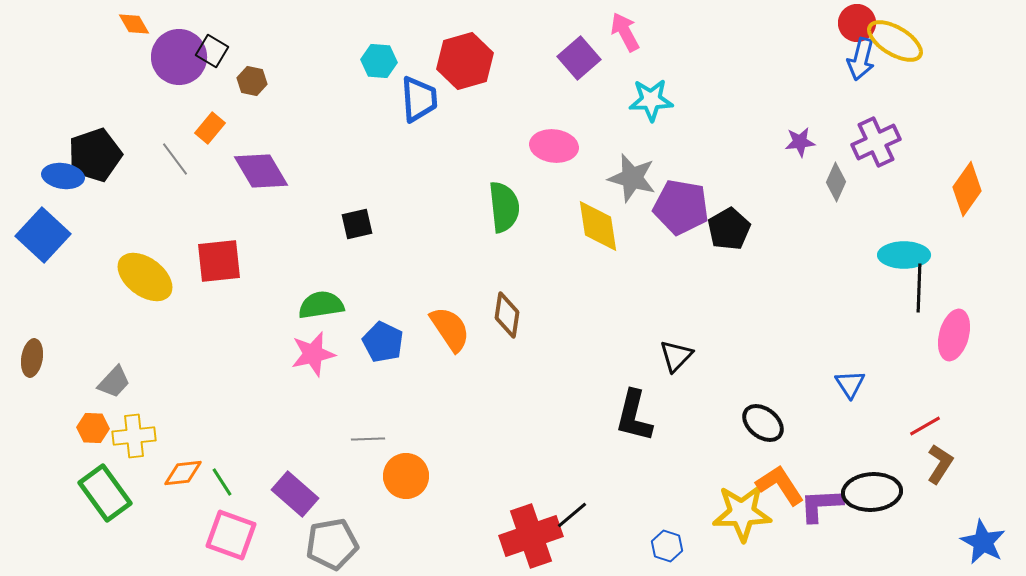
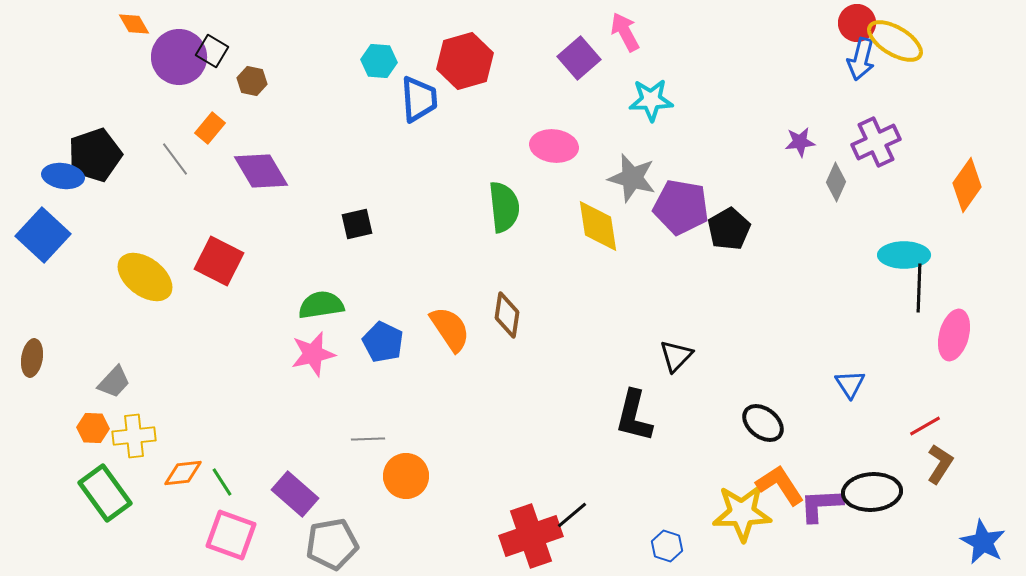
orange diamond at (967, 189): moved 4 px up
red square at (219, 261): rotated 33 degrees clockwise
